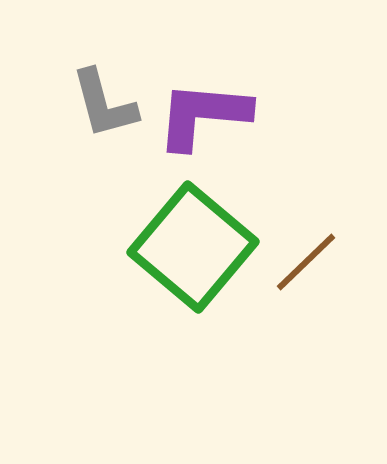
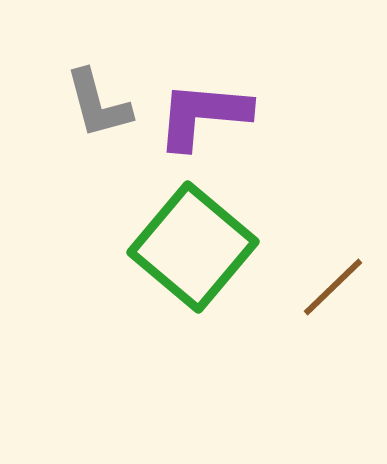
gray L-shape: moved 6 px left
brown line: moved 27 px right, 25 px down
